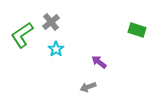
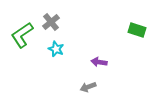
cyan star: rotated 14 degrees counterclockwise
purple arrow: rotated 28 degrees counterclockwise
